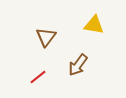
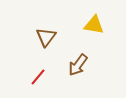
red line: rotated 12 degrees counterclockwise
